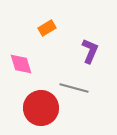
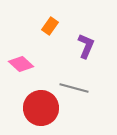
orange rectangle: moved 3 px right, 2 px up; rotated 24 degrees counterclockwise
purple L-shape: moved 4 px left, 5 px up
pink diamond: rotated 30 degrees counterclockwise
